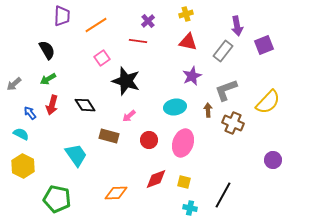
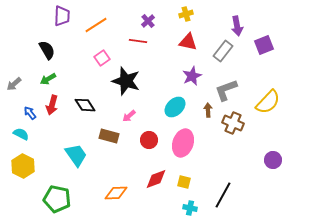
cyan ellipse: rotated 35 degrees counterclockwise
